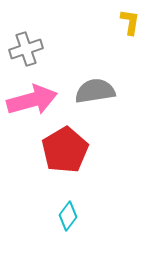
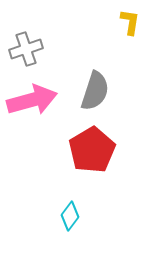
gray semicircle: rotated 117 degrees clockwise
red pentagon: moved 27 px right
cyan diamond: moved 2 px right
